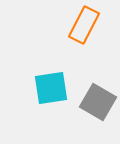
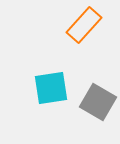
orange rectangle: rotated 15 degrees clockwise
